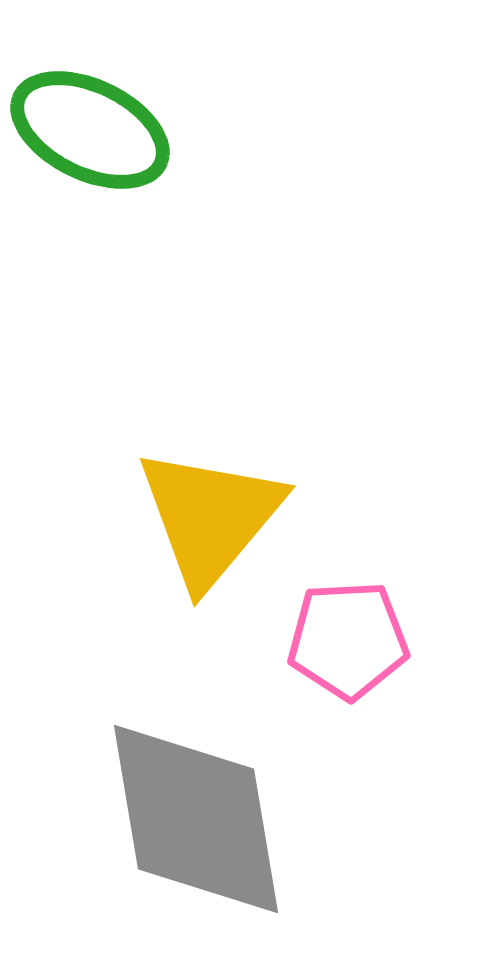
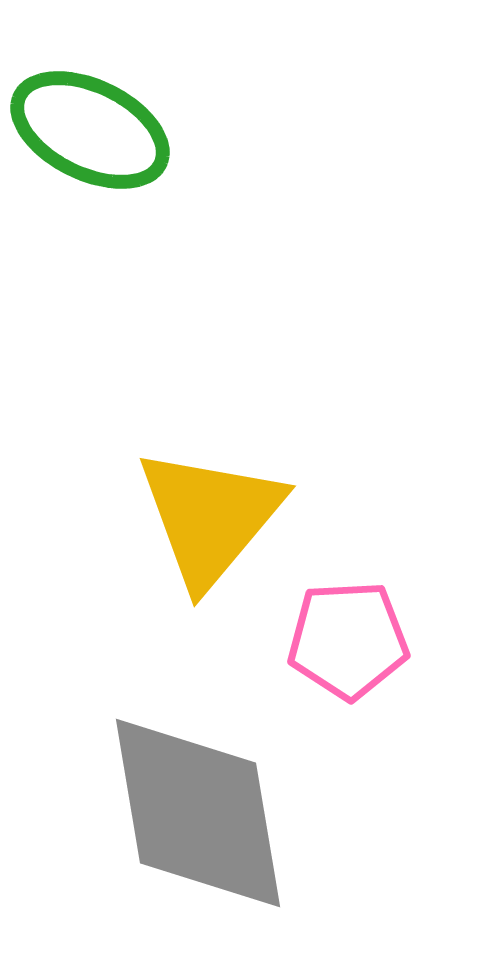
gray diamond: moved 2 px right, 6 px up
